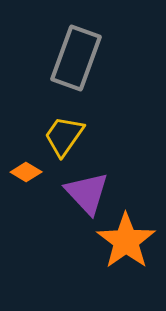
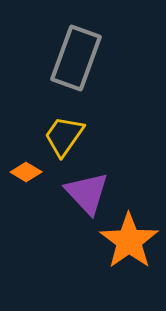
orange star: moved 3 px right
